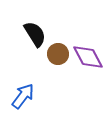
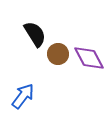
purple diamond: moved 1 px right, 1 px down
